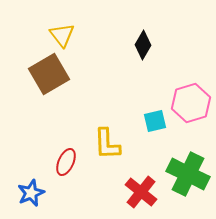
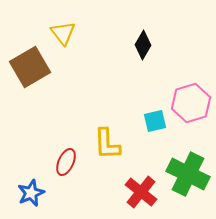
yellow triangle: moved 1 px right, 2 px up
brown square: moved 19 px left, 7 px up
